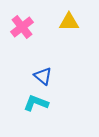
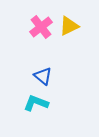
yellow triangle: moved 4 px down; rotated 25 degrees counterclockwise
pink cross: moved 19 px right
